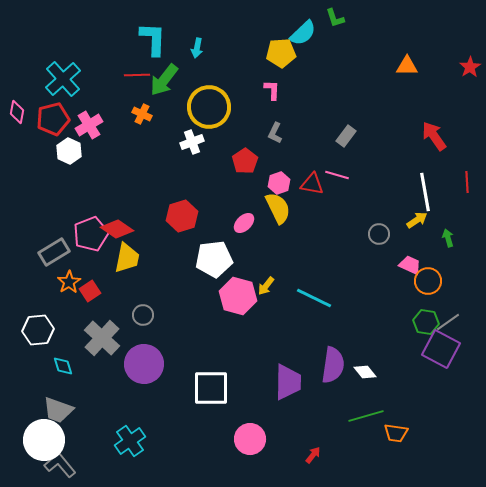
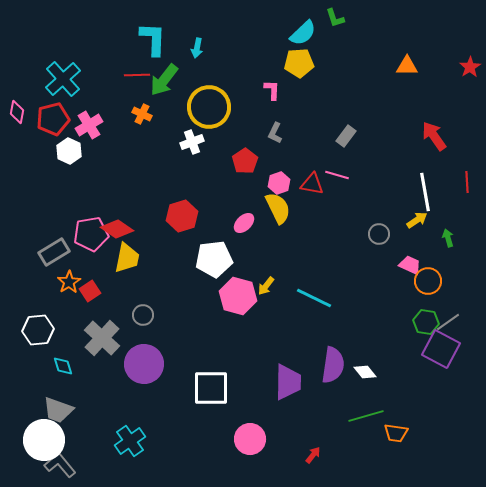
yellow pentagon at (281, 53): moved 18 px right, 10 px down
pink pentagon at (91, 234): rotated 12 degrees clockwise
